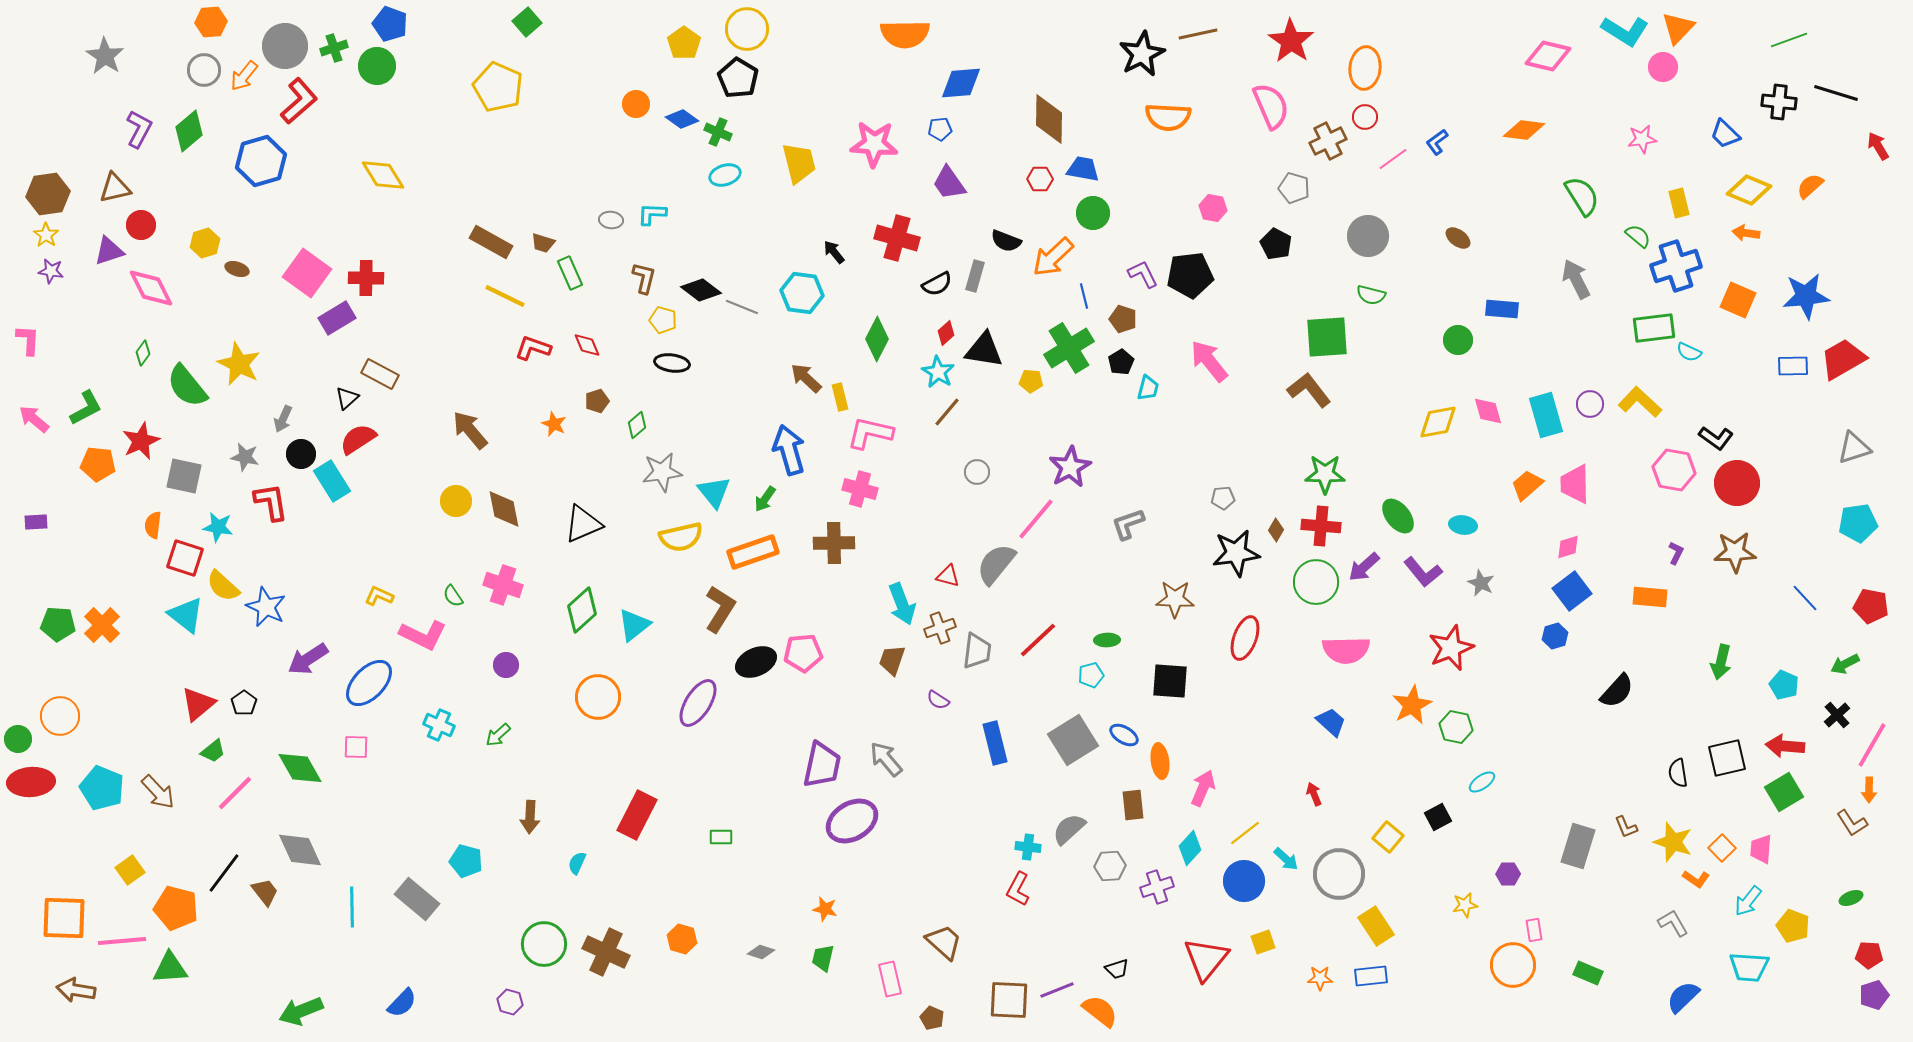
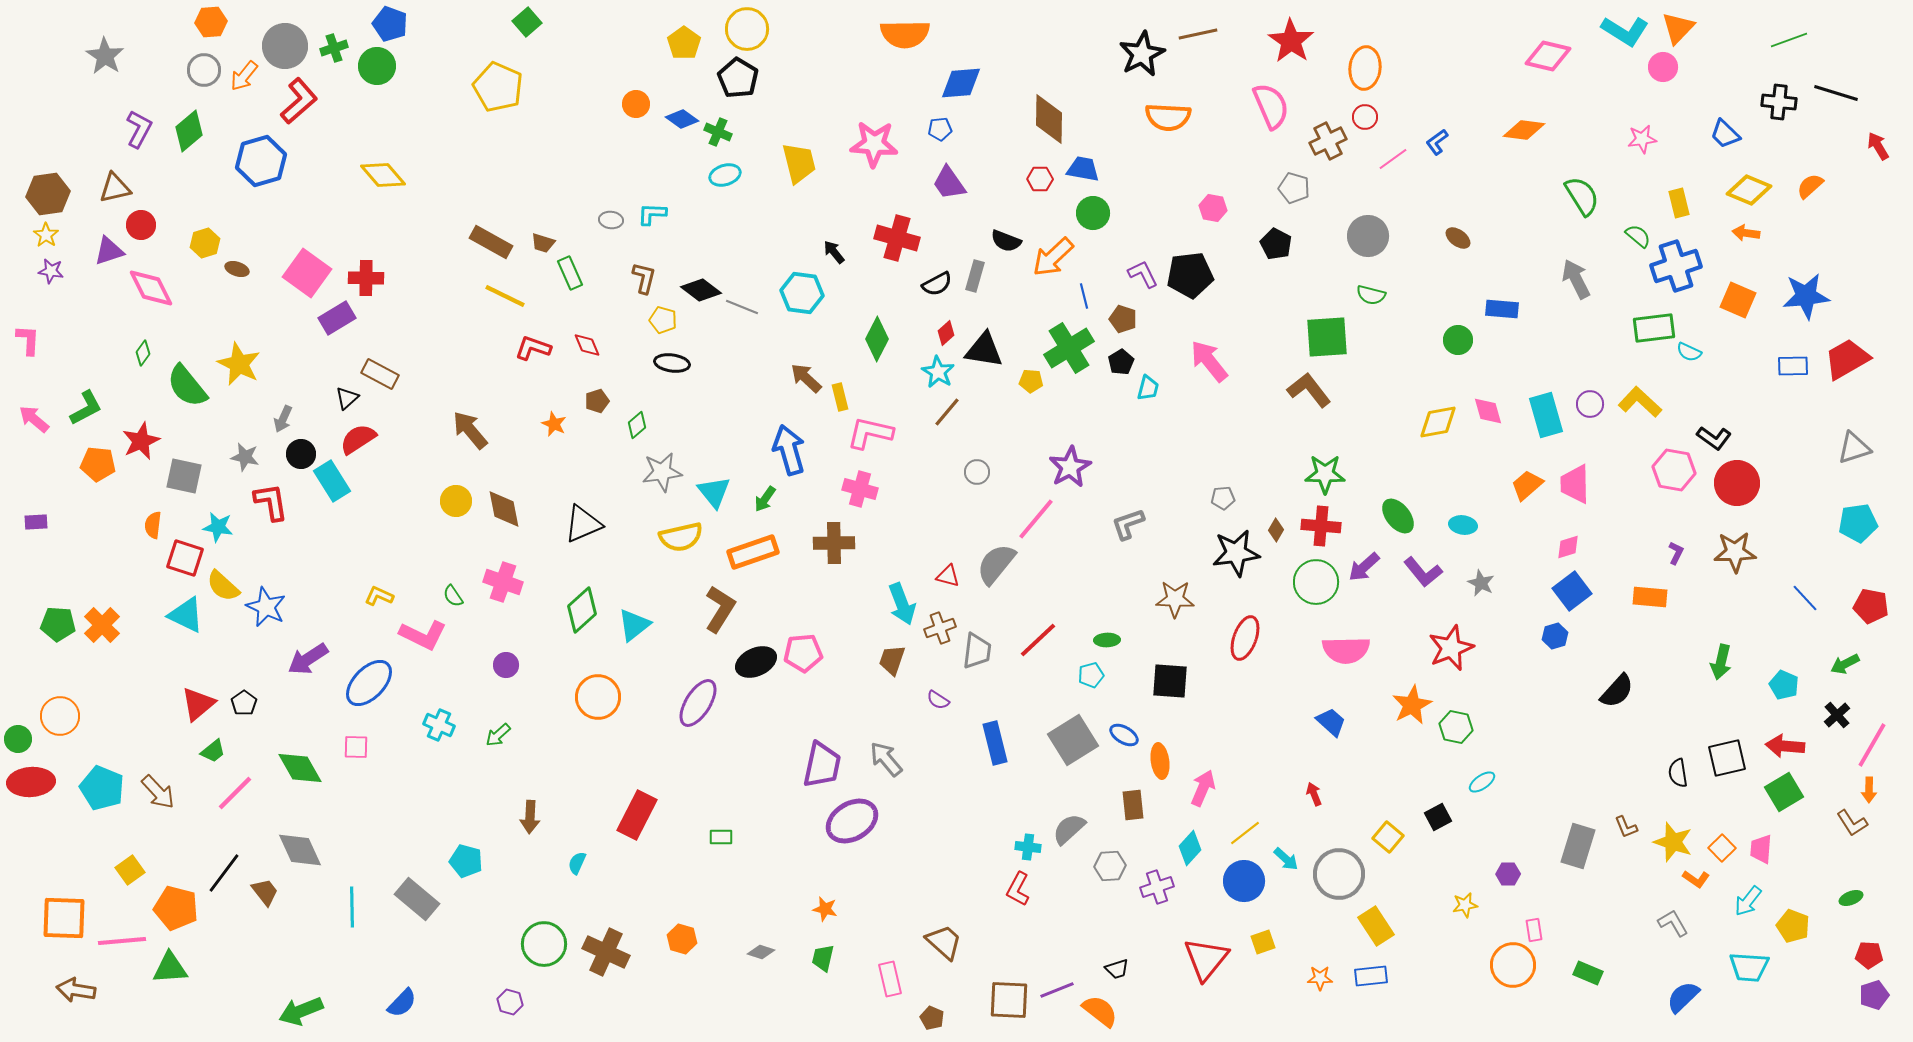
yellow diamond at (383, 175): rotated 9 degrees counterclockwise
red trapezoid at (1843, 359): moved 4 px right
black L-shape at (1716, 438): moved 2 px left
pink cross at (503, 585): moved 3 px up
cyan triangle at (186, 615): rotated 12 degrees counterclockwise
